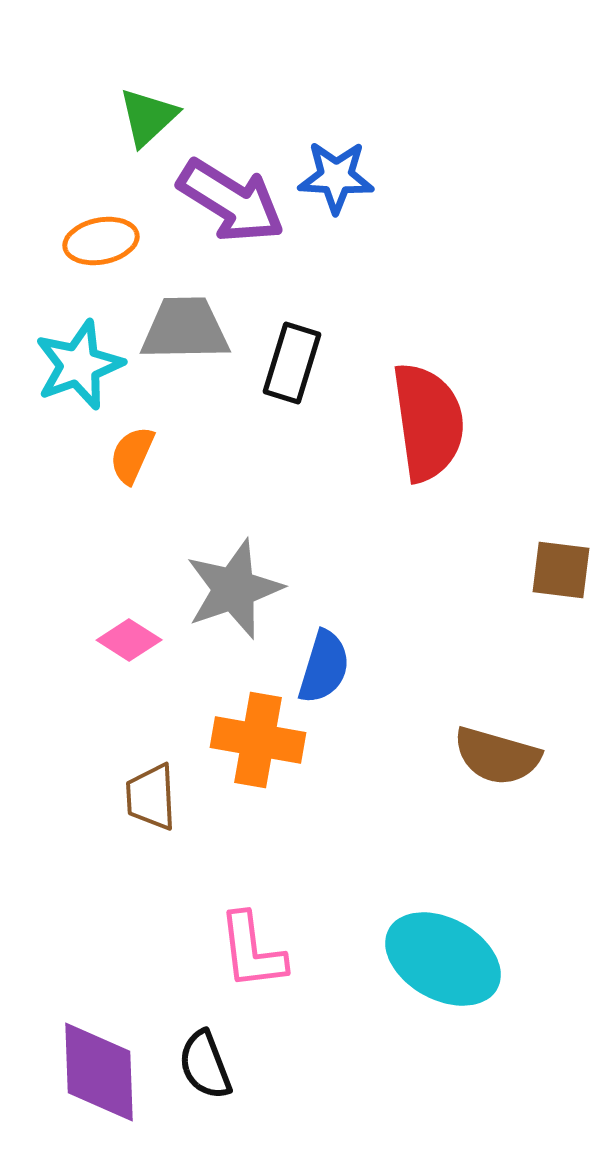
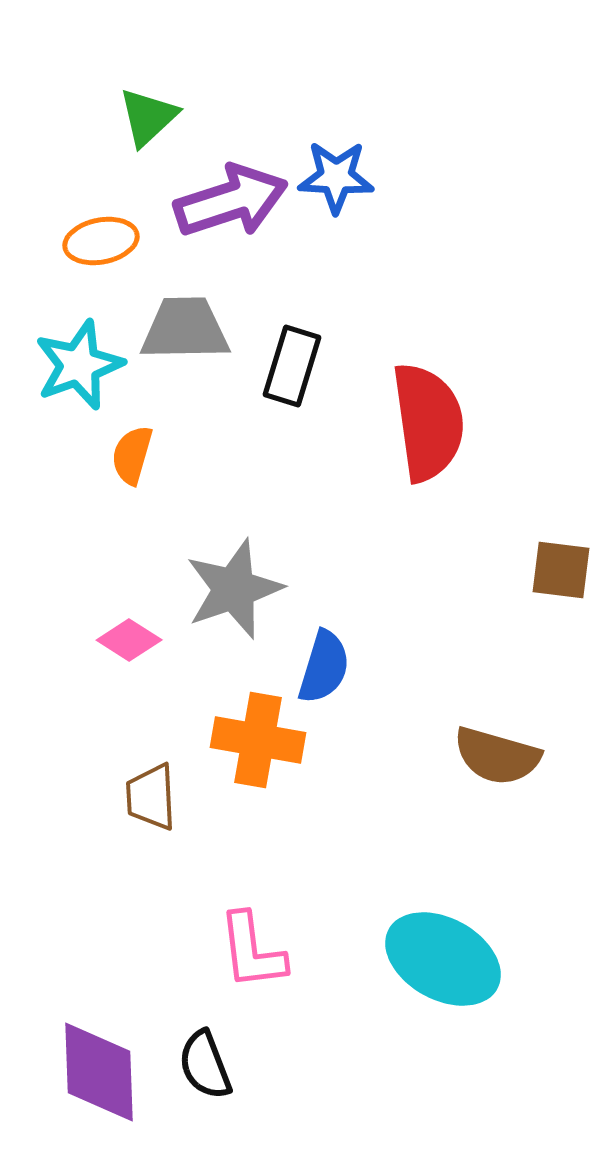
purple arrow: rotated 50 degrees counterclockwise
black rectangle: moved 3 px down
orange semicircle: rotated 8 degrees counterclockwise
